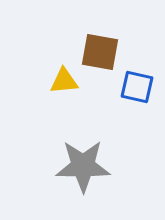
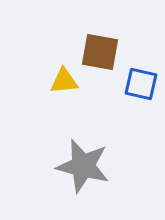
blue square: moved 4 px right, 3 px up
gray star: rotated 14 degrees clockwise
